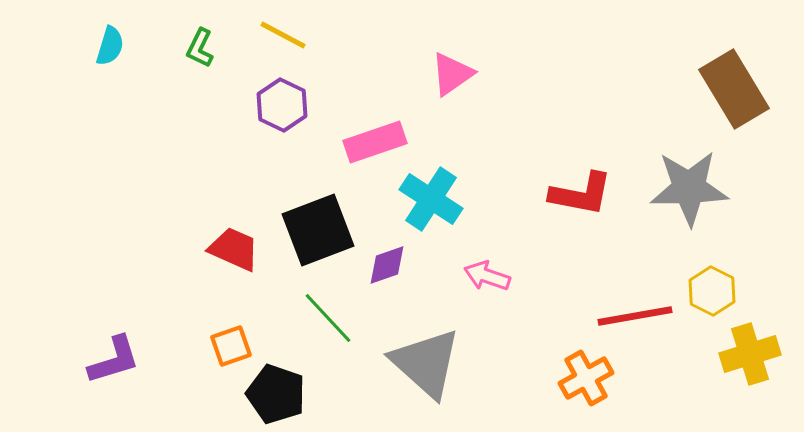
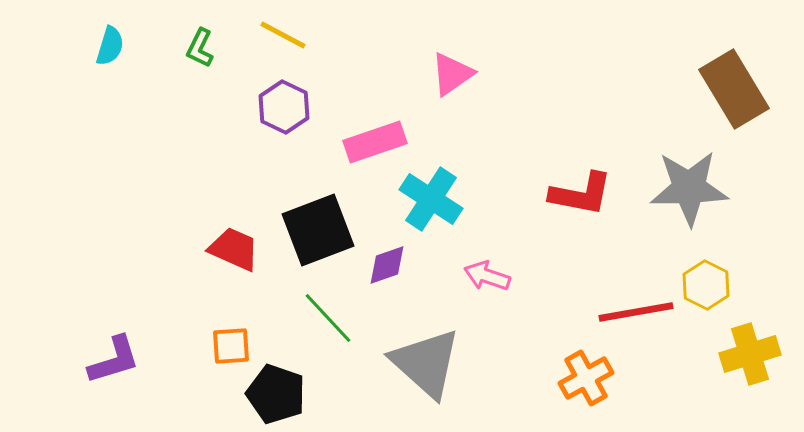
purple hexagon: moved 2 px right, 2 px down
yellow hexagon: moved 6 px left, 6 px up
red line: moved 1 px right, 4 px up
orange square: rotated 15 degrees clockwise
